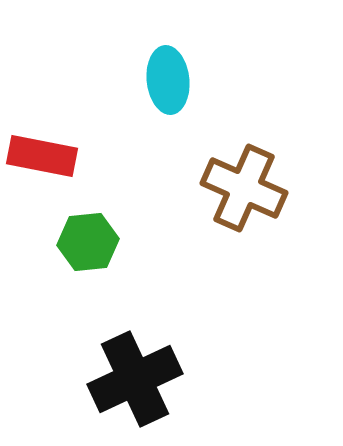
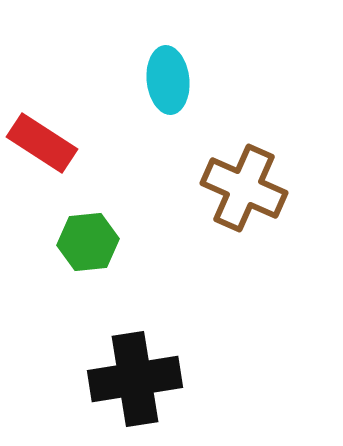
red rectangle: moved 13 px up; rotated 22 degrees clockwise
black cross: rotated 16 degrees clockwise
